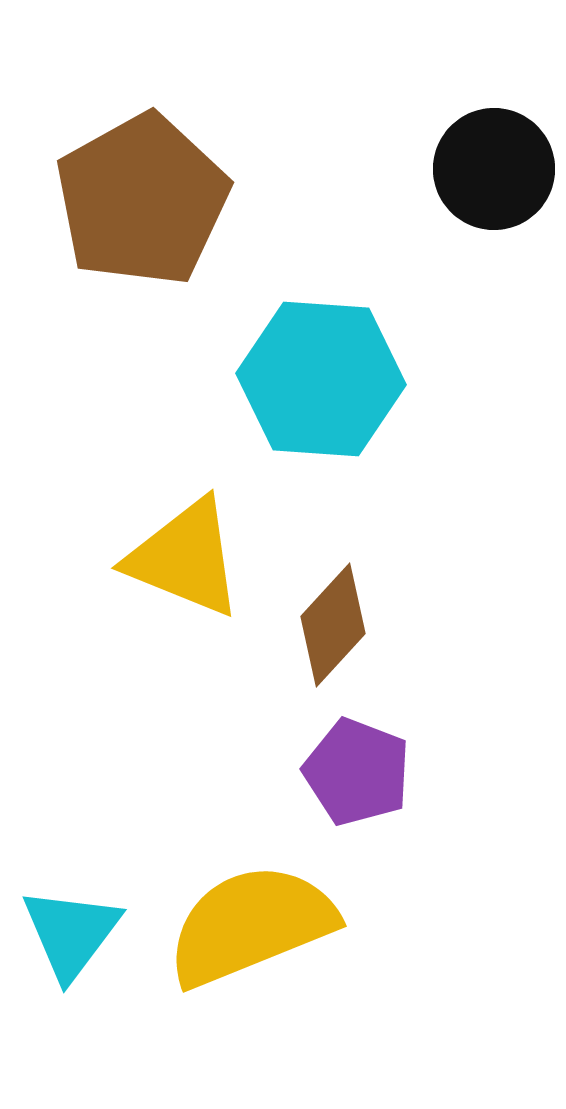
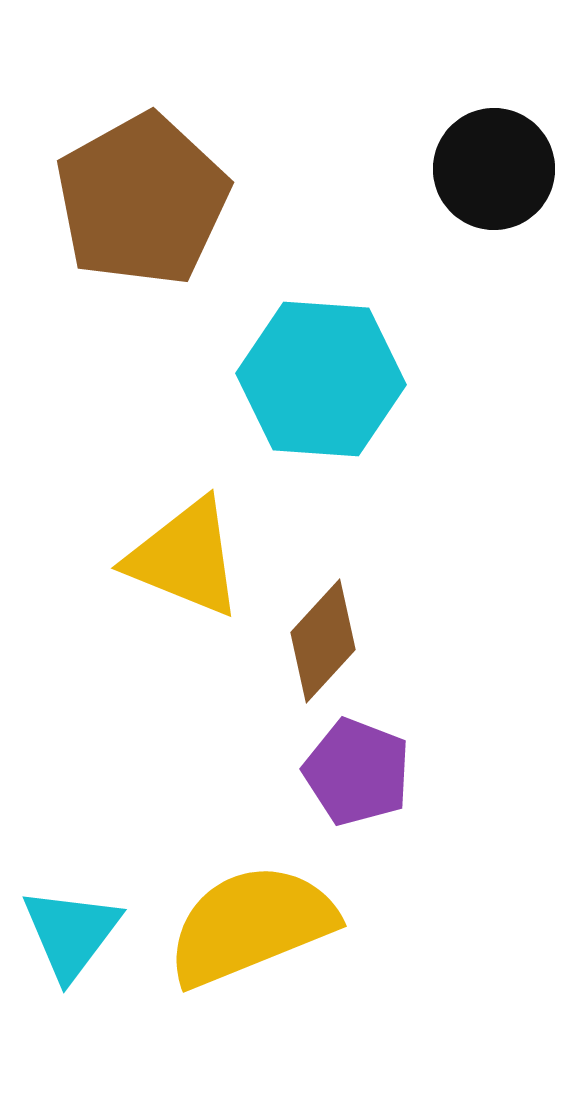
brown diamond: moved 10 px left, 16 px down
